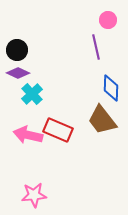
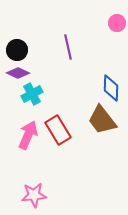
pink circle: moved 9 px right, 3 px down
purple line: moved 28 px left
cyan cross: rotated 15 degrees clockwise
red rectangle: rotated 36 degrees clockwise
pink arrow: rotated 100 degrees clockwise
